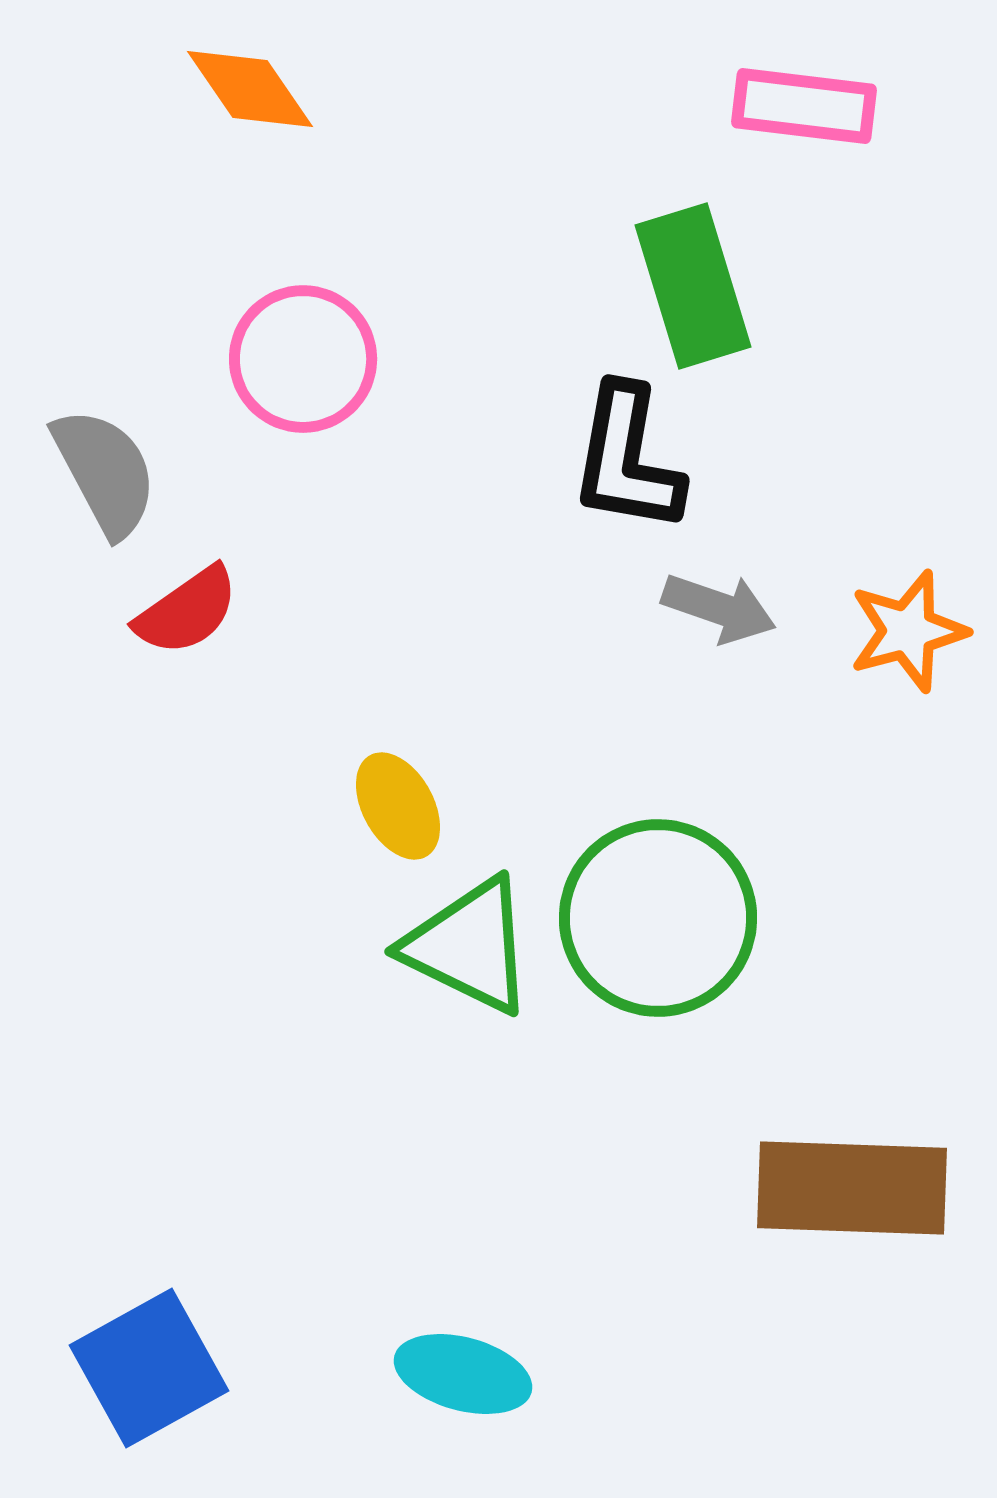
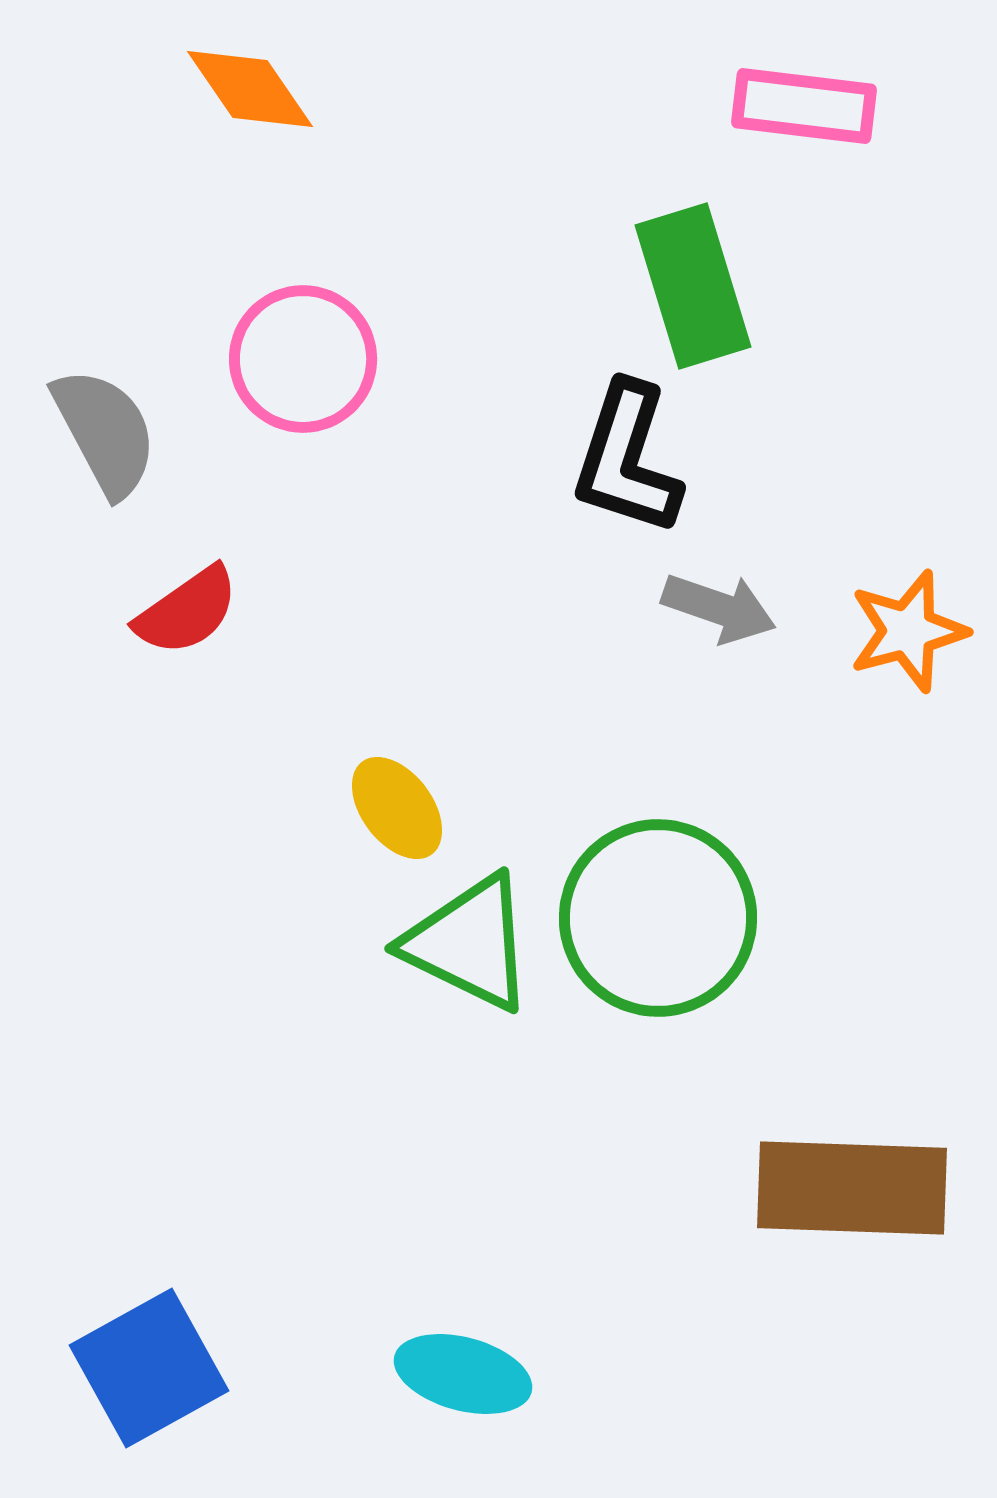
black L-shape: rotated 8 degrees clockwise
gray semicircle: moved 40 px up
yellow ellipse: moved 1 px left, 2 px down; rotated 8 degrees counterclockwise
green triangle: moved 3 px up
